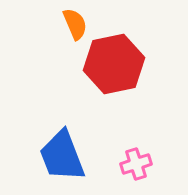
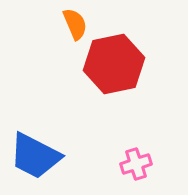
blue trapezoid: moved 27 px left; rotated 42 degrees counterclockwise
